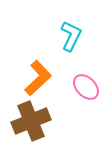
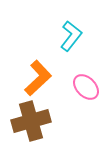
cyan L-shape: rotated 12 degrees clockwise
brown cross: rotated 6 degrees clockwise
